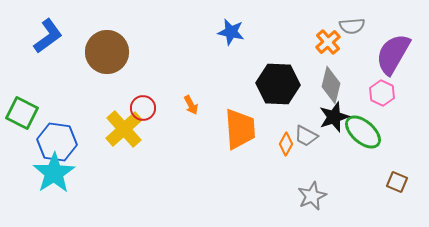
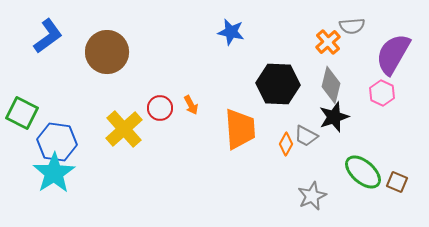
red circle: moved 17 px right
green ellipse: moved 40 px down
